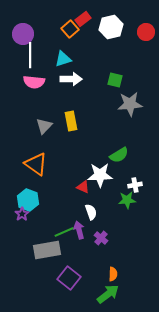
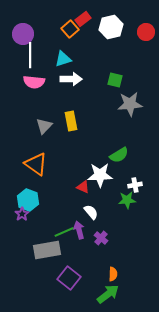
white semicircle: rotated 21 degrees counterclockwise
